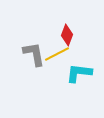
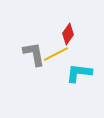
red diamond: moved 1 px right, 1 px up; rotated 15 degrees clockwise
yellow line: moved 1 px left
